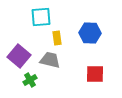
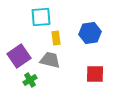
blue hexagon: rotated 10 degrees counterclockwise
yellow rectangle: moved 1 px left
purple square: rotated 15 degrees clockwise
